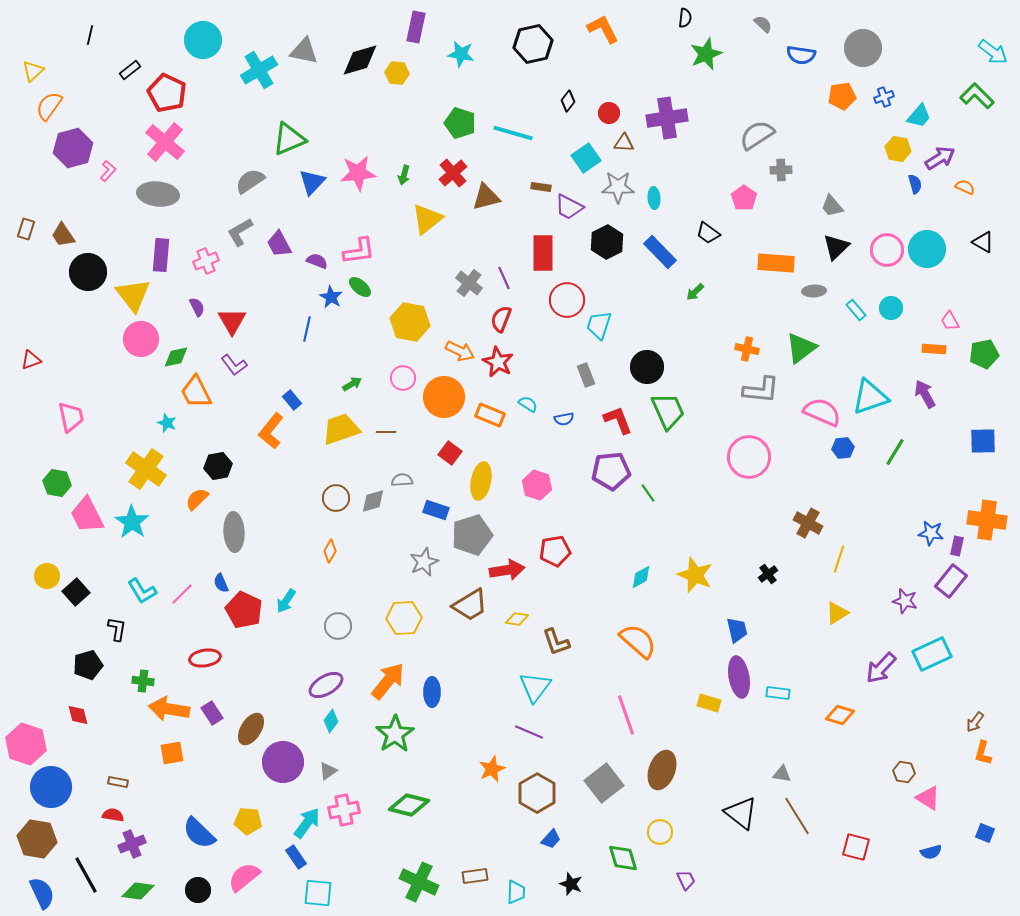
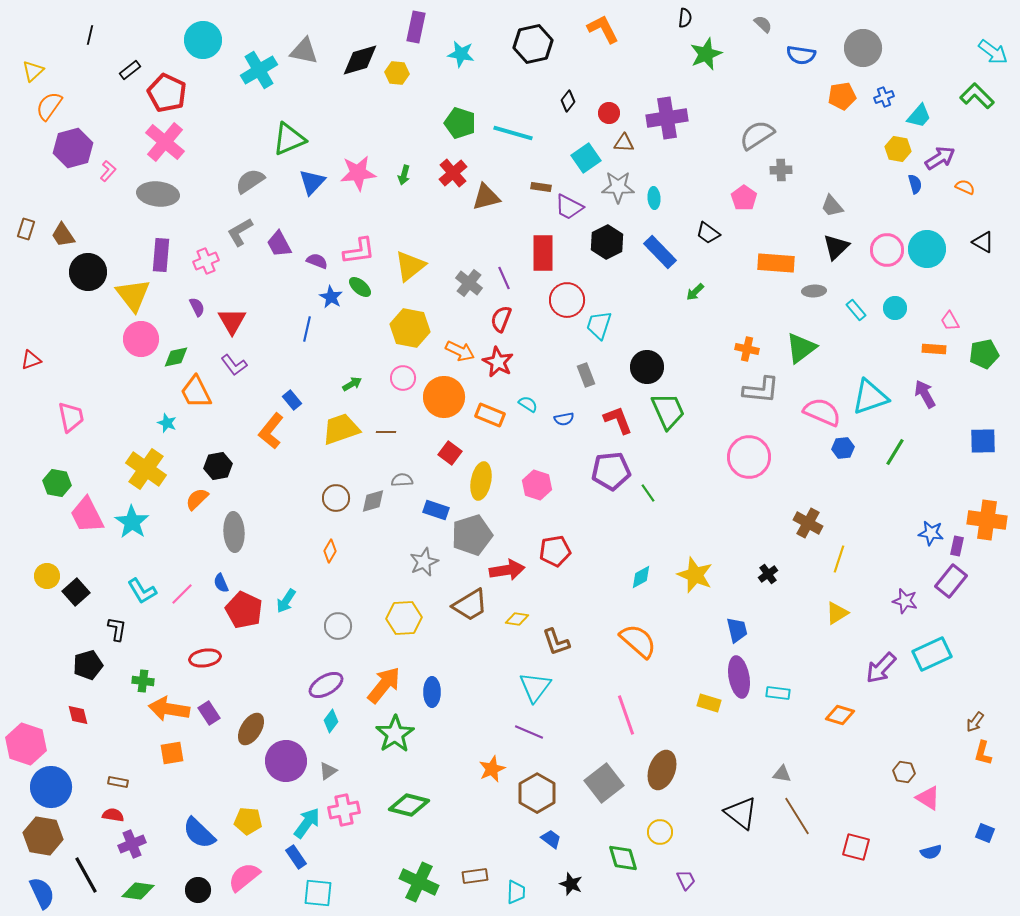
yellow triangle at (427, 219): moved 17 px left, 47 px down
cyan circle at (891, 308): moved 4 px right
yellow hexagon at (410, 322): moved 6 px down
orange arrow at (388, 681): moved 4 px left, 4 px down
purple rectangle at (212, 713): moved 3 px left
purple circle at (283, 762): moved 3 px right, 1 px up
brown hexagon at (37, 839): moved 6 px right, 3 px up
blue trapezoid at (551, 839): rotated 95 degrees counterclockwise
